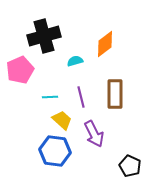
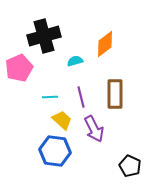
pink pentagon: moved 1 px left, 2 px up
purple arrow: moved 5 px up
